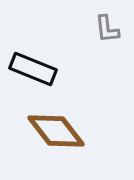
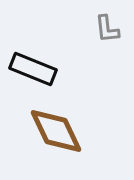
brown diamond: rotated 12 degrees clockwise
